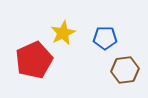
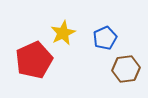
blue pentagon: rotated 25 degrees counterclockwise
brown hexagon: moved 1 px right, 1 px up
